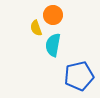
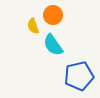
yellow semicircle: moved 3 px left, 2 px up
cyan semicircle: rotated 45 degrees counterclockwise
